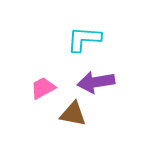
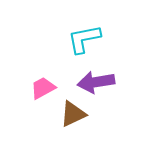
cyan L-shape: rotated 15 degrees counterclockwise
brown triangle: rotated 36 degrees counterclockwise
